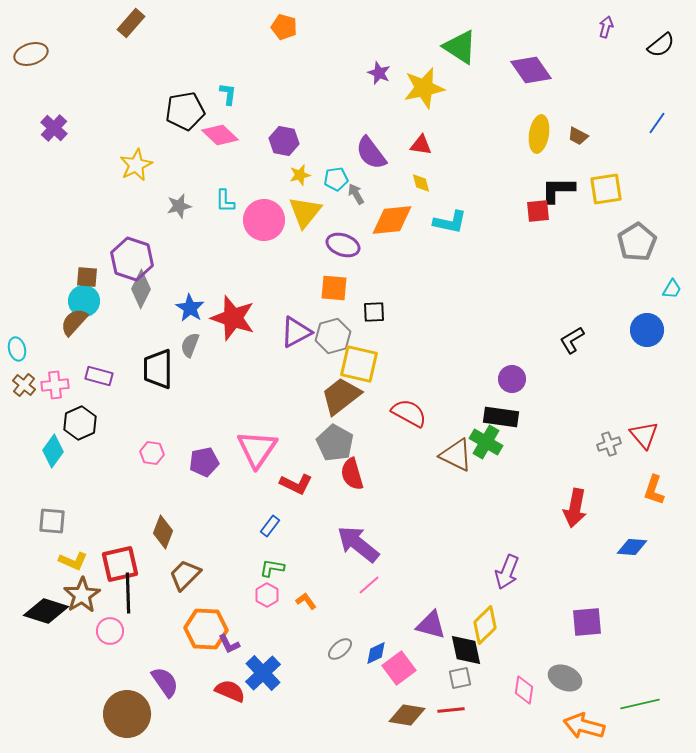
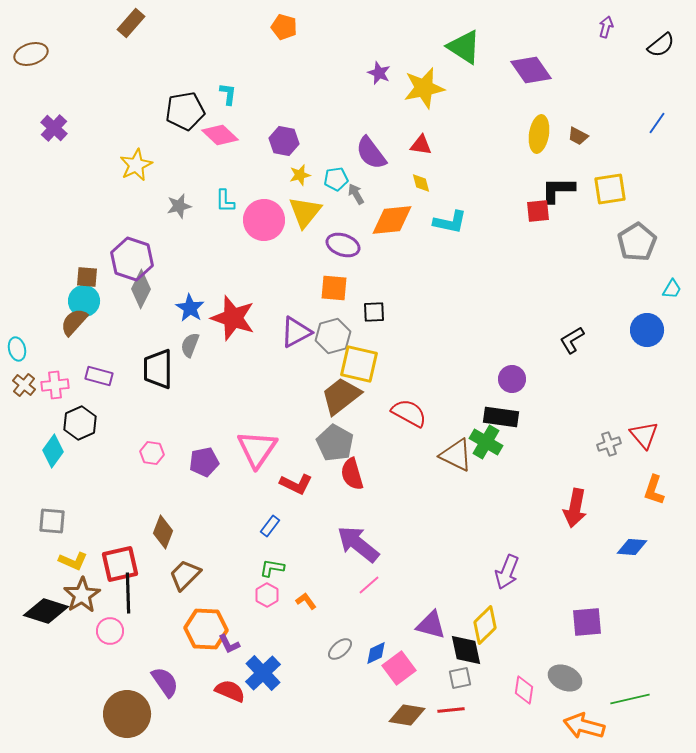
green triangle at (460, 47): moved 4 px right
yellow square at (606, 189): moved 4 px right
green line at (640, 704): moved 10 px left, 5 px up
